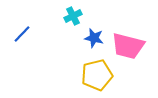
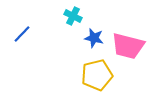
cyan cross: rotated 36 degrees counterclockwise
